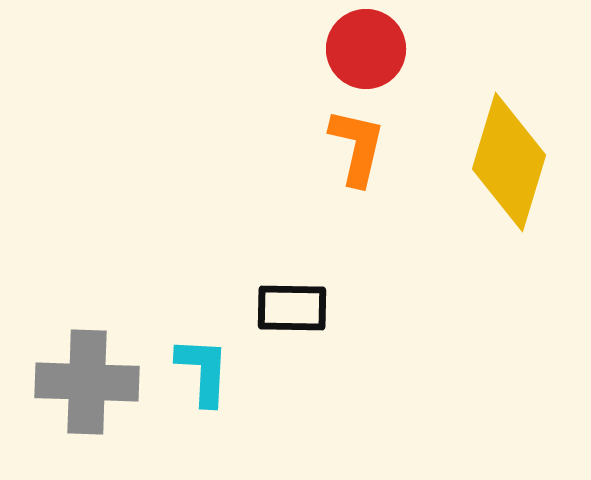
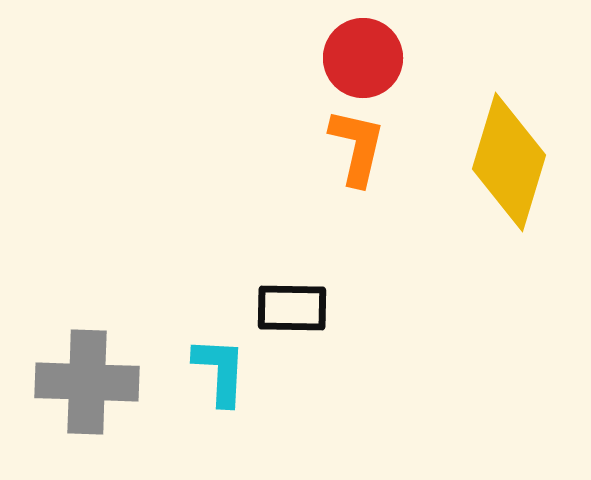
red circle: moved 3 px left, 9 px down
cyan L-shape: moved 17 px right
